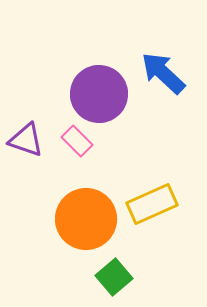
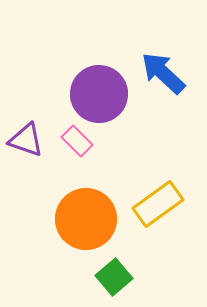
yellow rectangle: moved 6 px right; rotated 12 degrees counterclockwise
